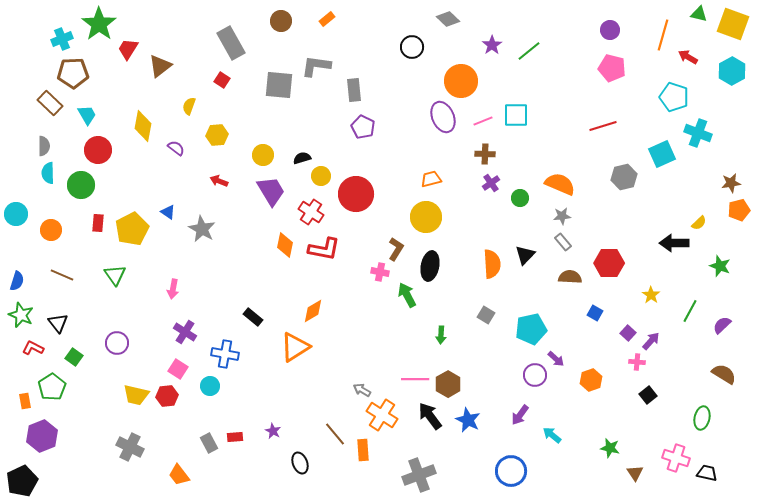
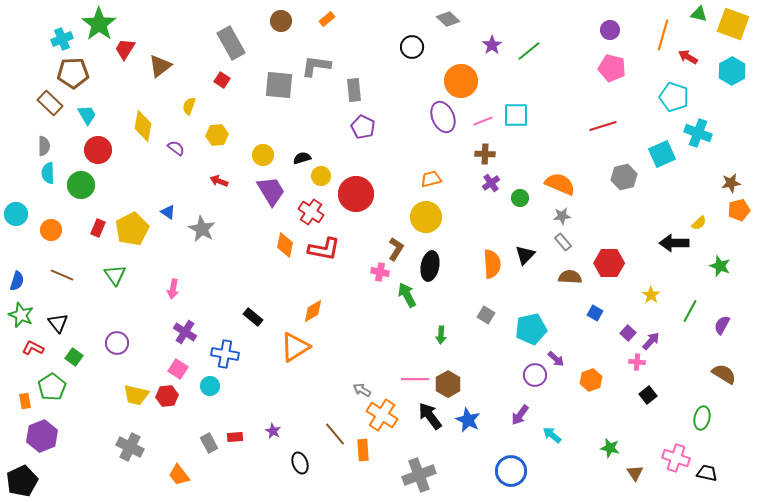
red trapezoid at (128, 49): moved 3 px left
red rectangle at (98, 223): moved 5 px down; rotated 18 degrees clockwise
purple semicircle at (722, 325): rotated 18 degrees counterclockwise
